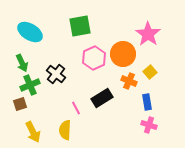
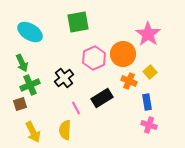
green square: moved 2 px left, 4 px up
black cross: moved 8 px right, 4 px down; rotated 12 degrees clockwise
